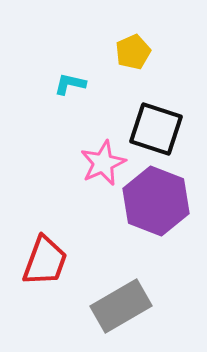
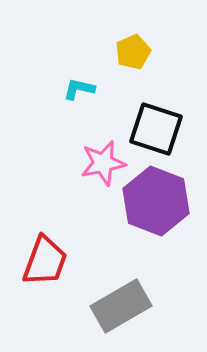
cyan L-shape: moved 9 px right, 5 px down
pink star: rotated 12 degrees clockwise
